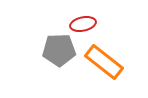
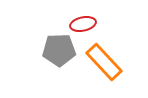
orange rectangle: rotated 9 degrees clockwise
